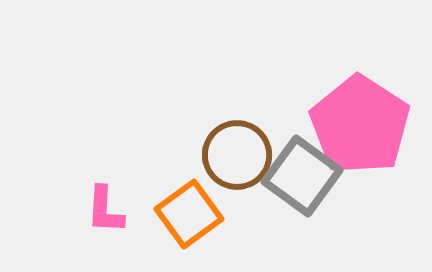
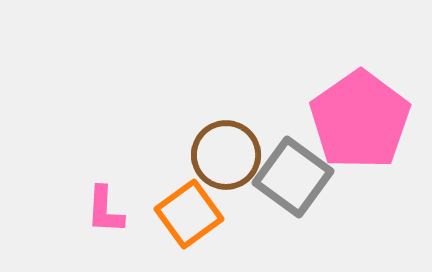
pink pentagon: moved 5 px up; rotated 4 degrees clockwise
brown circle: moved 11 px left
gray square: moved 9 px left, 1 px down
